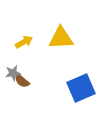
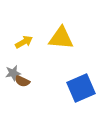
yellow triangle: rotated 8 degrees clockwise
brown semicircle: rotated 14 degrees counterclockwise
